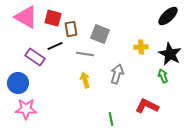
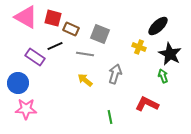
black ellipse: moved 10 px left, 10 px down
brown rectangle: rotated 56 degrees counterclockwise
yellow cross: moved 2 px left; rotated 24 degrees clockwise
gray arrow: moved 2 px left
yellow arrow: rotated 35 degrees counterclockwise
red L-shape: moved 2 px up
green line: moved 1 px left, 2 px up
